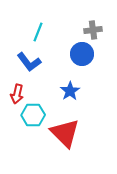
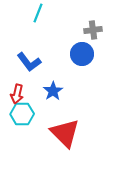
cyan line: moved 19 px up
blue star: moved 17 px left
cyan hexagon: moved 11 px left, 1 px up
